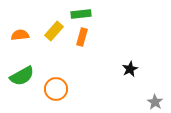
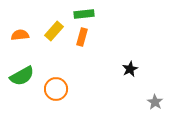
green rectangle: moved 3 px right
